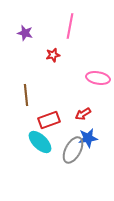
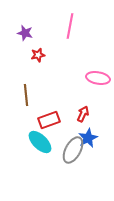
red star: moved 15 px left
red arrow: rotated 147 degrees clockwise
blue star: rotated 18 degrees counterclockwise
